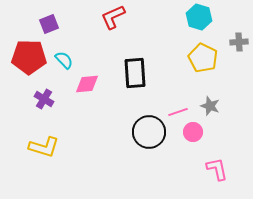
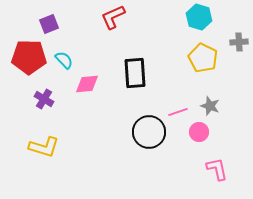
pink circle: moved 6 px right
